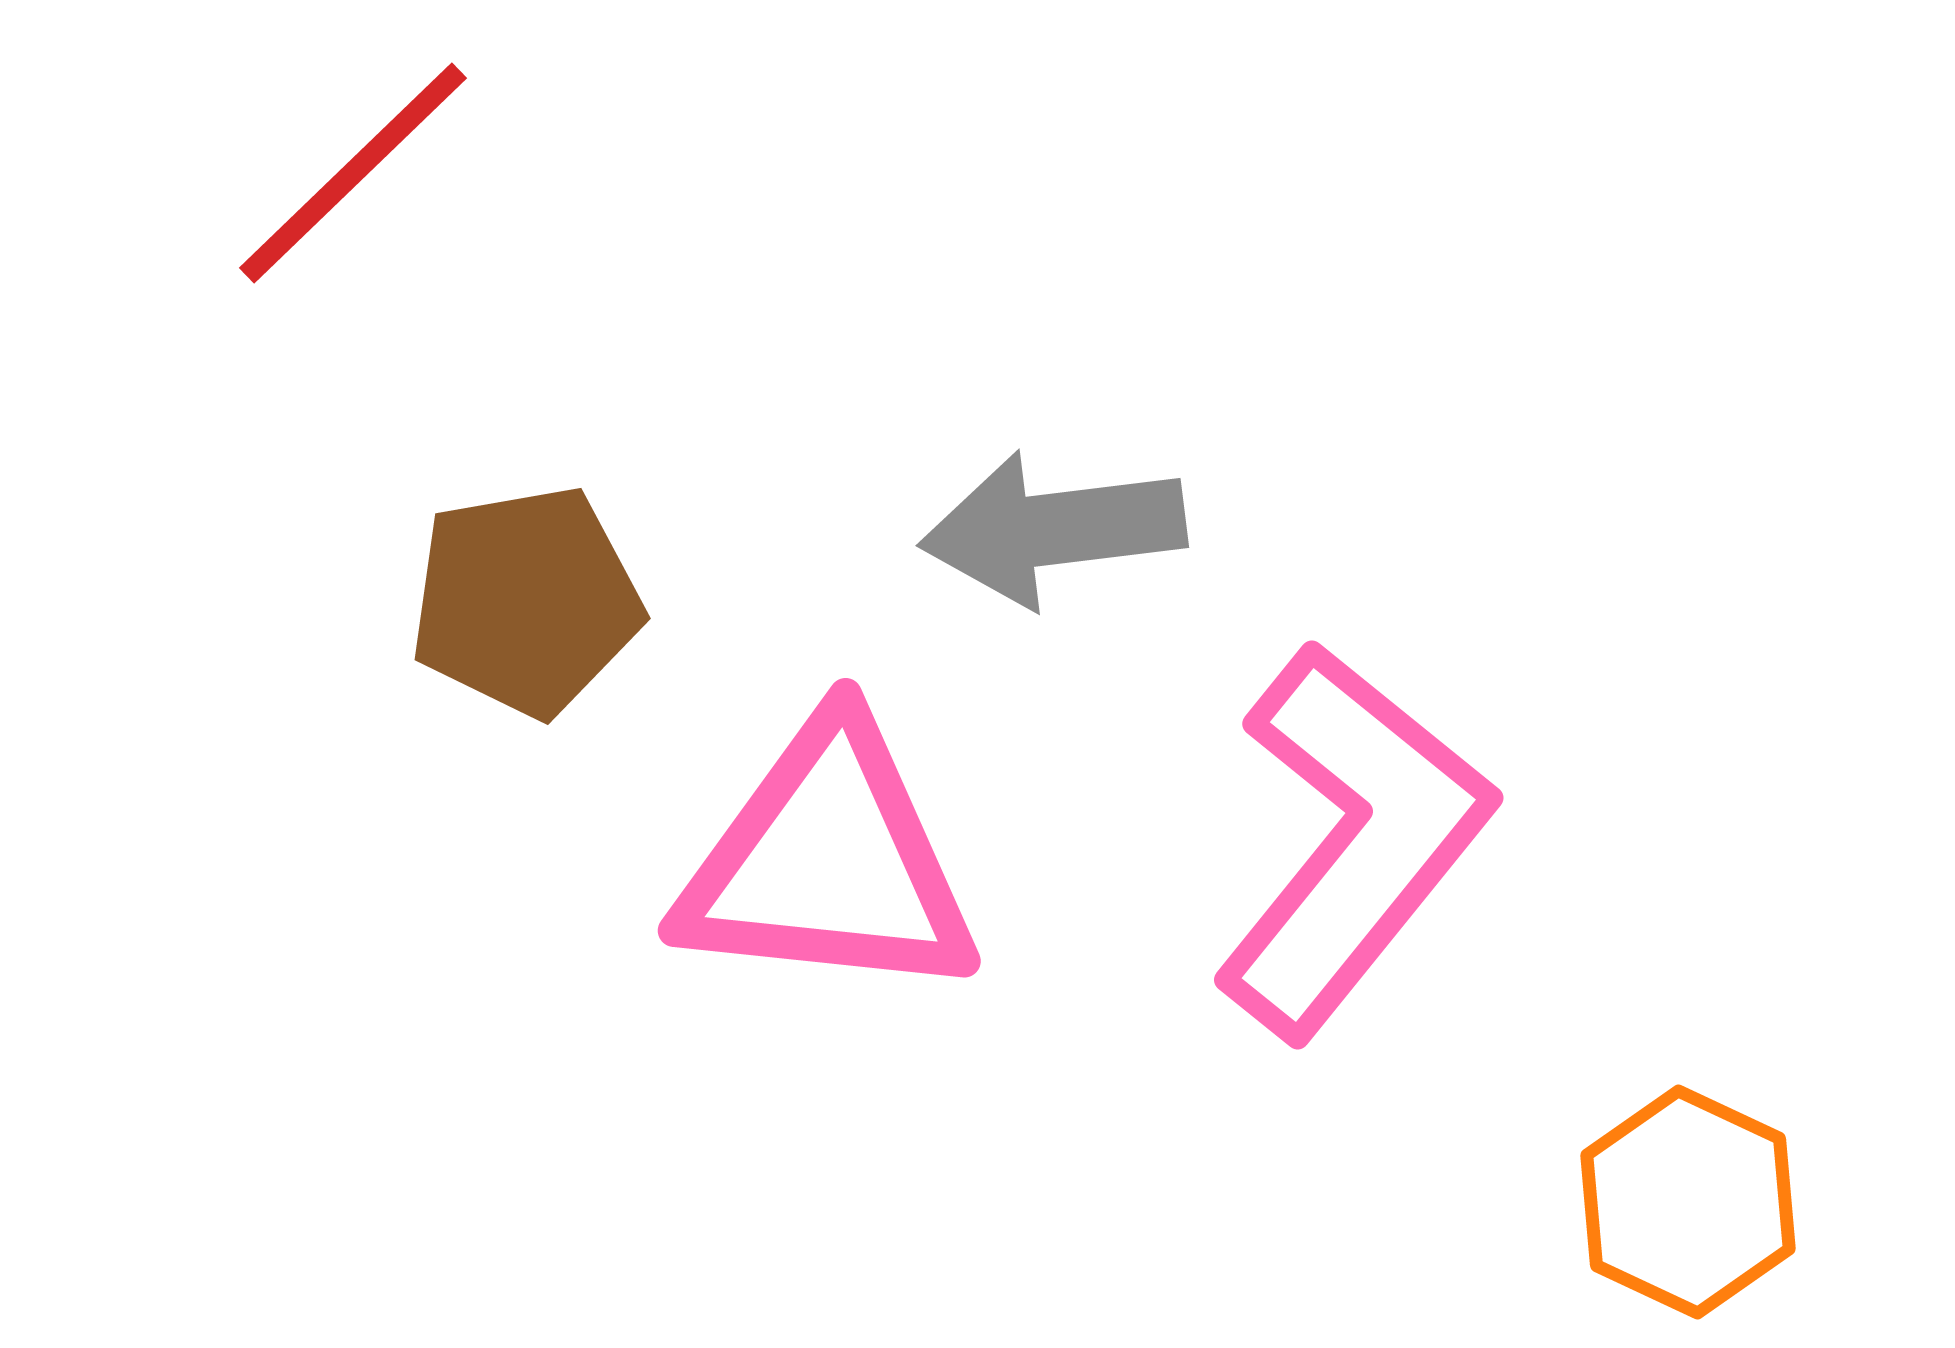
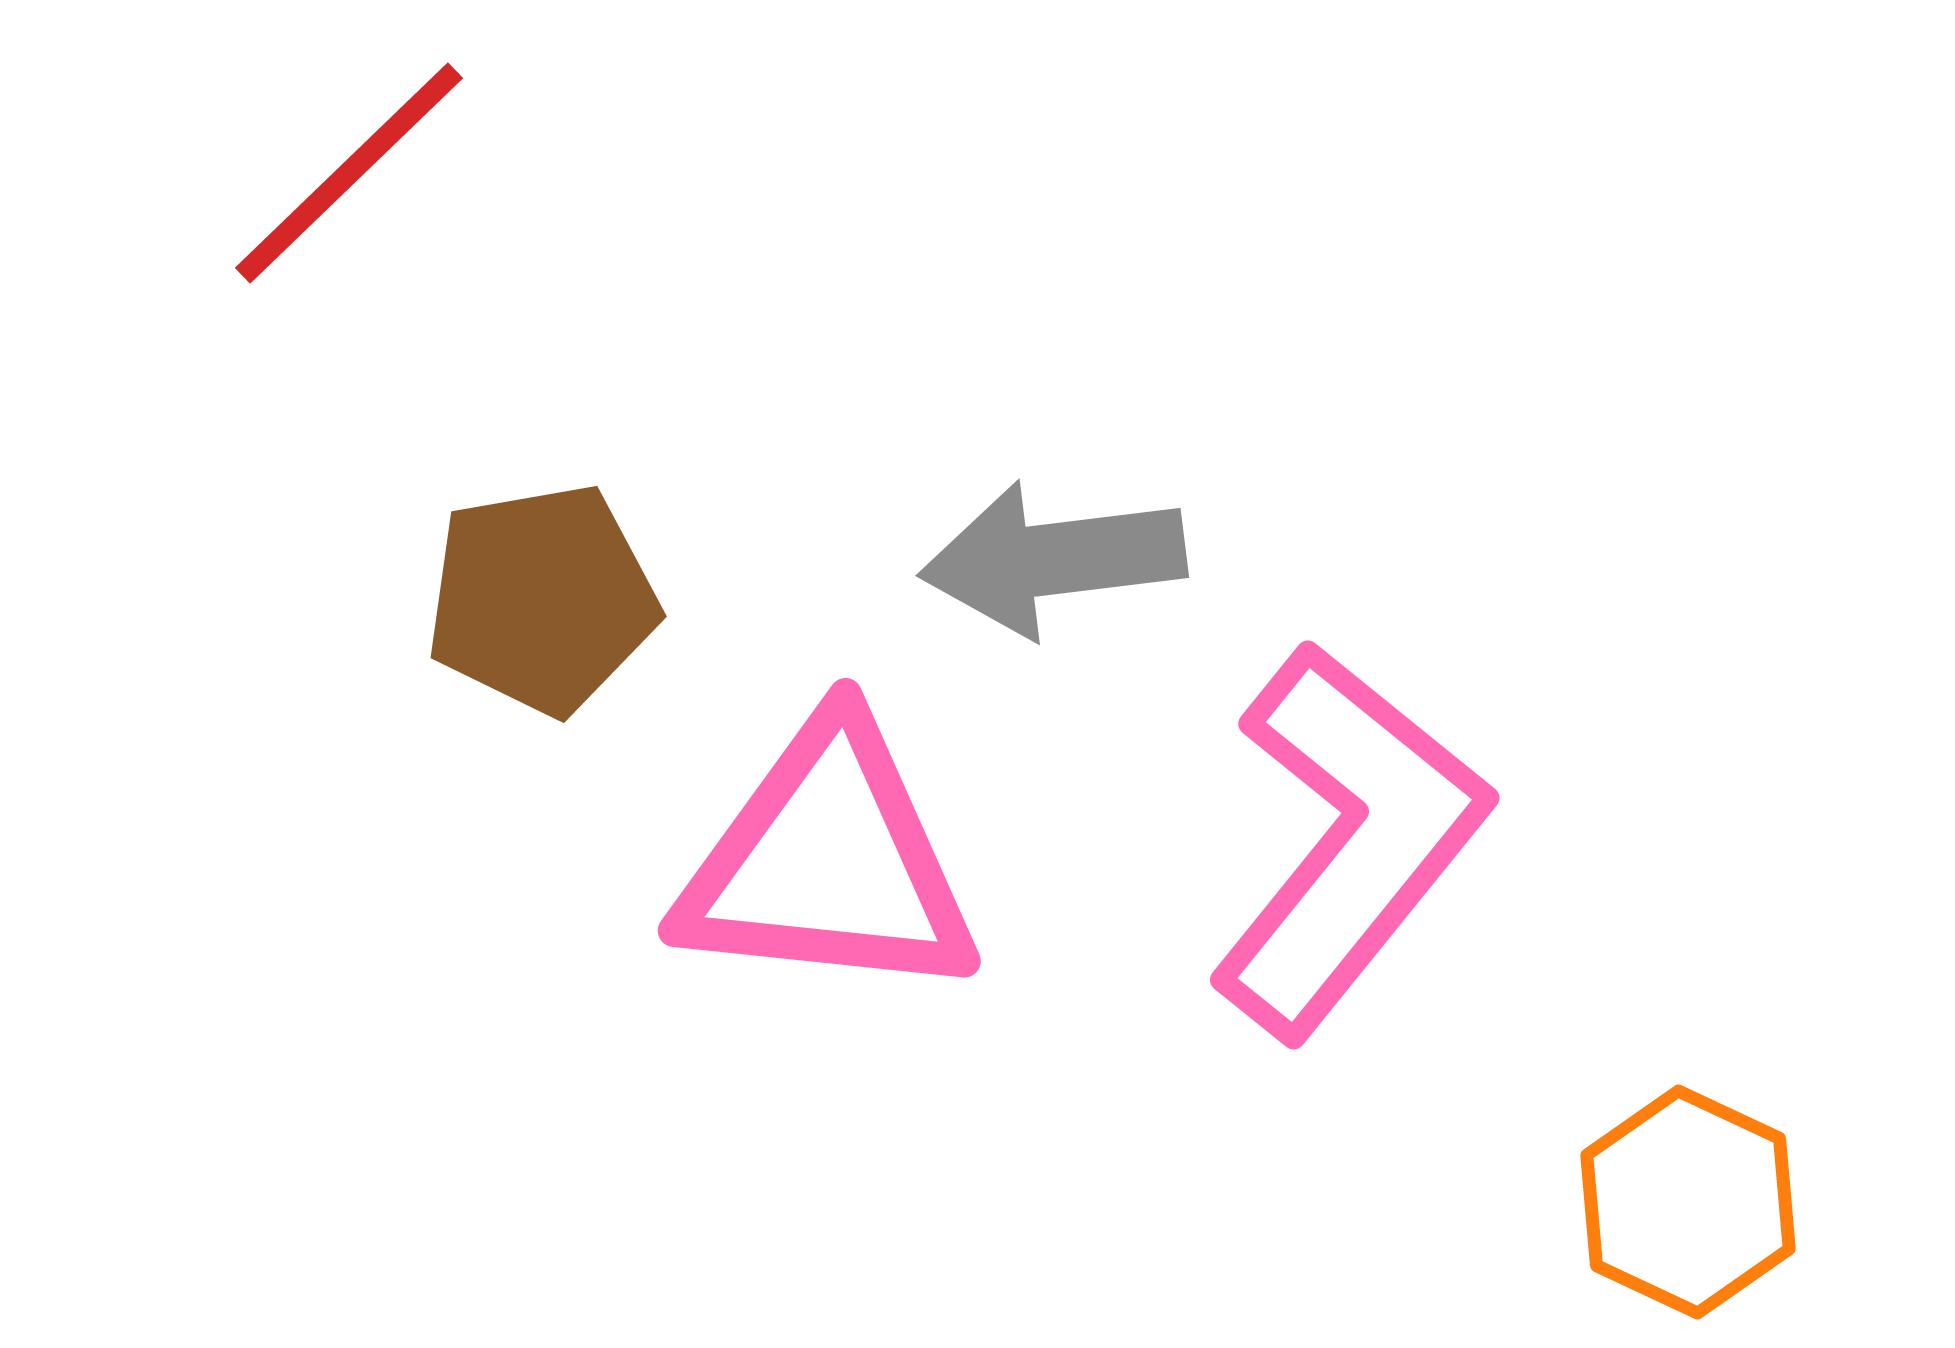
red line: moved 4 px left
gray arrow: moved 30 px down
brown pentagon: moved 16 px right, 2 px up
pink L-shape: moved 4 px left
